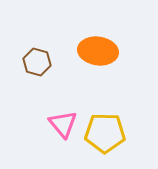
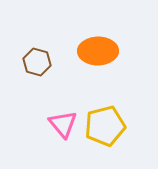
orange ellipse: rotated 9 degrees counterclockwise
yellow pentagon: moved 7 px up; rotated 15 degrees counterclockwise
